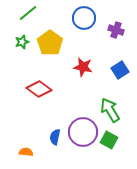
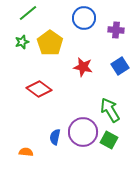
purple cross: rotated 14 degrees counterclockwise
blue square: moved 4 px up
